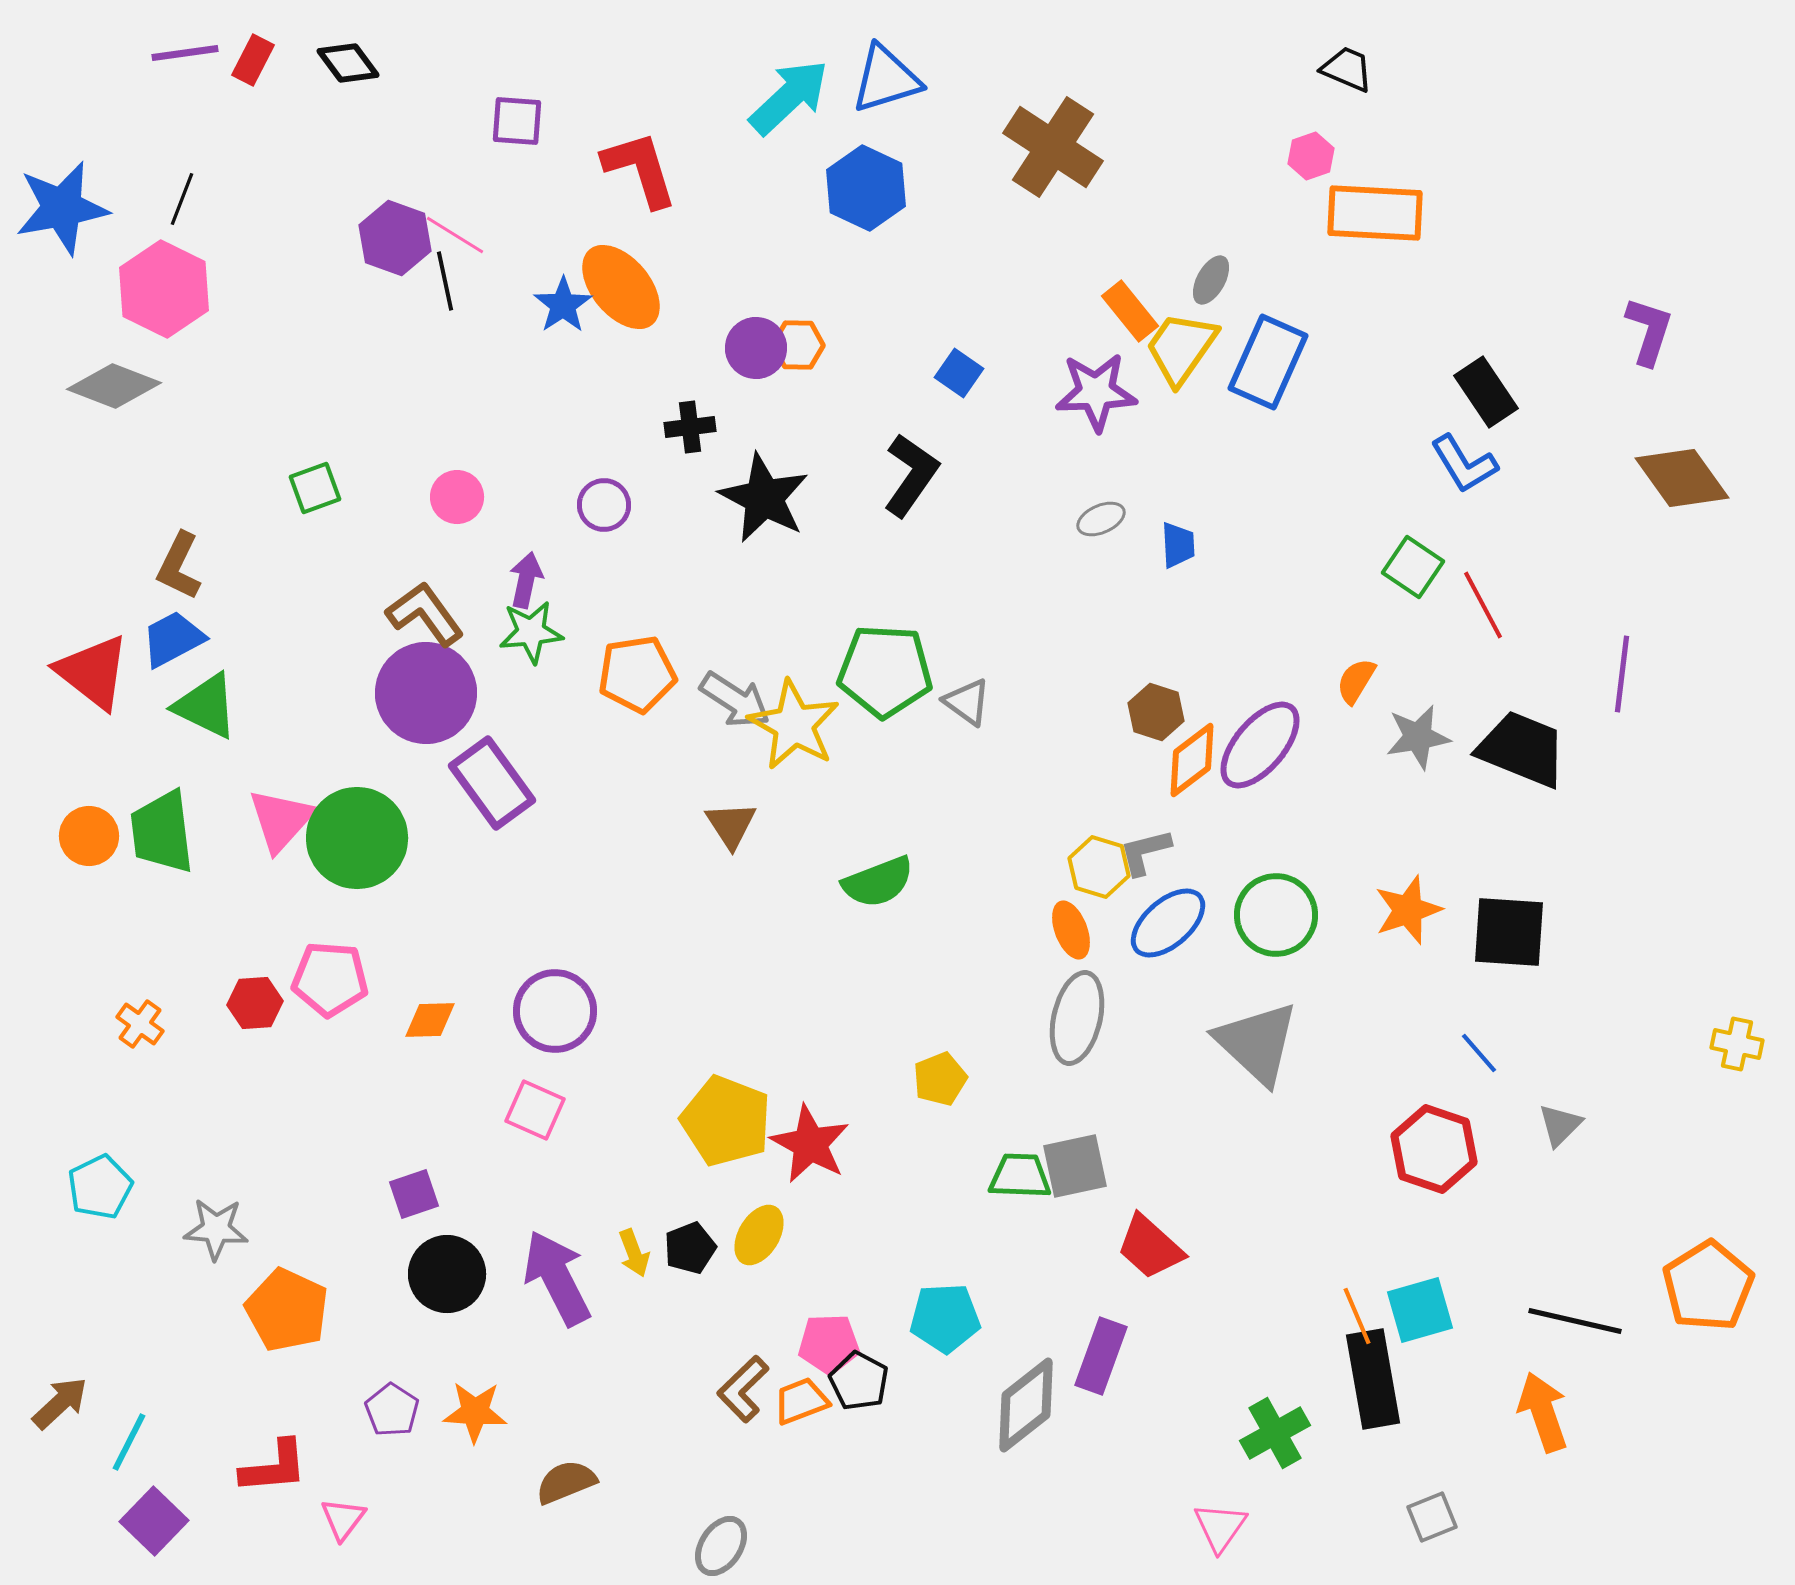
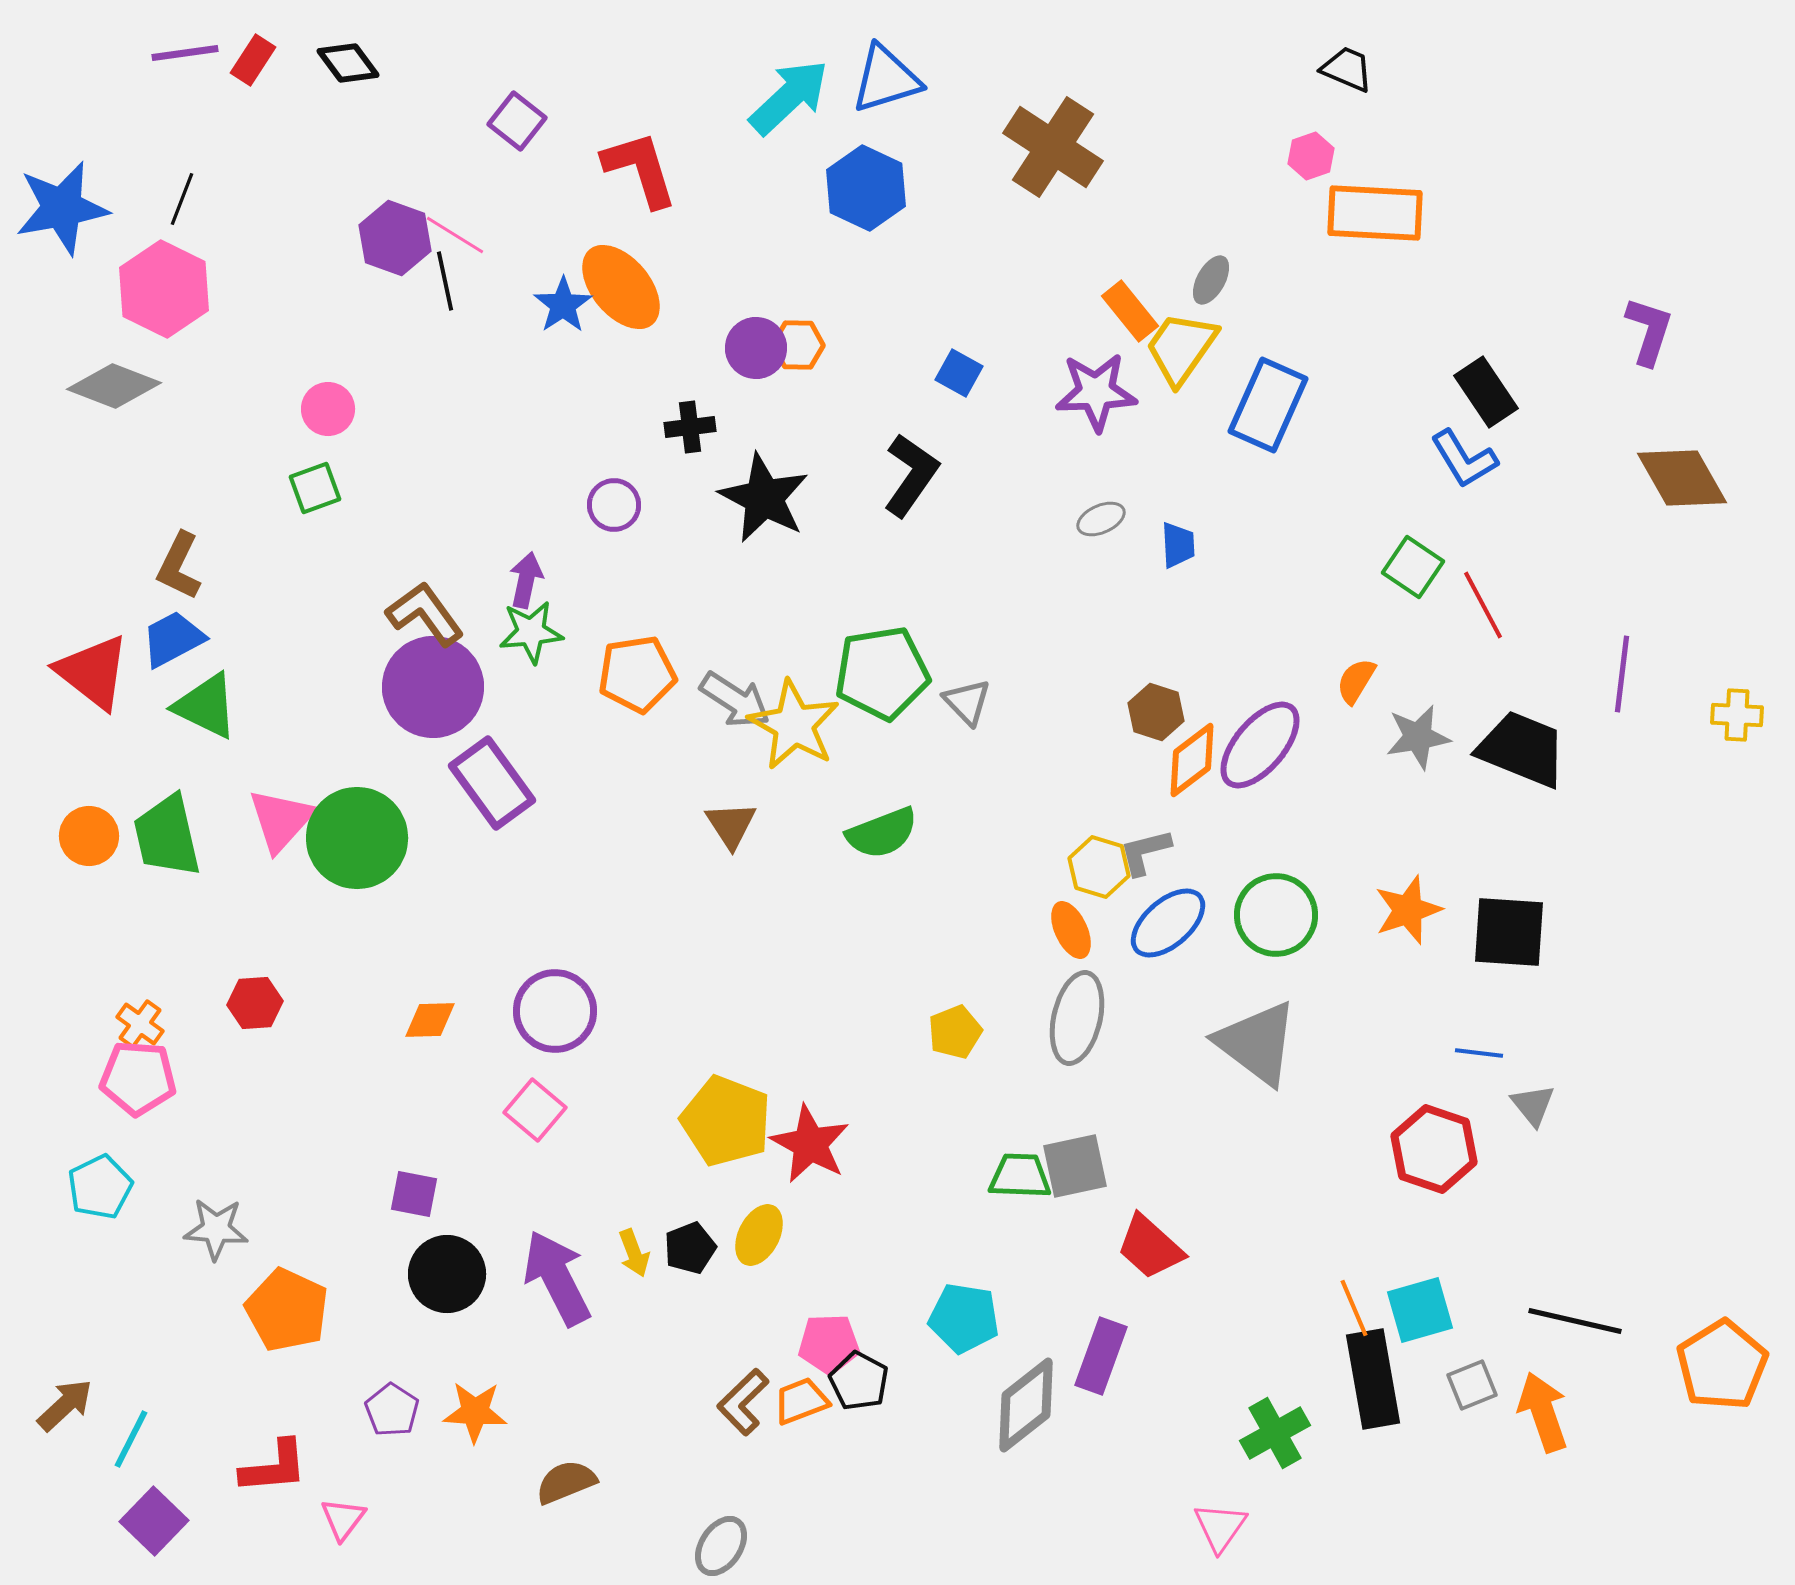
red rectangle at (253, 60): rotated 6 degrees clockwise
purple square at (517, 121): rotated 34 degrees clockwise
blue rectangle at (1268, 362): moved 43 px down
blue square at (959, 373): rotated 6 degrees counterclockwise
blue L-shape at (1464, 464): moved 5 px up
brown diamond at (1682, 478): rotated 6 degrees clockwise
pink circle at (457, 497): moved 129 px left, 88 px up
purple circle at (604, 505): moved 10 px right
green pentagon at (885, 671): moved 3 px left, 2 px down; rotated 12 degrees counterclockwise
purple circle at (426, 693): moved 7 px right, 6 px up
gray triangle at (967, 702): rotated 10 degrees clockwise
green trapezoid at (162, 832): moved 5 px right, 4 px down; rotated 6 degrees counterclockwise
green semicircle at (878, 882): moved 4 px right, 49 px up
orange ellipse at (1071, 930): rotated 4 degrees counterclockwise
pink pentagon at (330, 979): moved 192 px left, 99 px down
gray triangle at (1257, 1043): rotated 6 degrees counterclockwise
yellow cross at (1737, 1044): moved 329 px up; rotated 9 degrees counterclockwise
blue line at (1479, 1053): rotated 42 degrees counterclockwise
yellow pentagon at (940, 1079): moved 15 px right, 47 px up
pink square at (535, 1110): rotated 16 degrees clockwise
gray triangle at (1560, 1125): moved 27 px left, 20 px up; rotated 24 degrees counterclockwise
purple square at (414, 1194): rotated 30 degrees clockwise
yellow ellipse at (759, 1235): rotated 4 degrees counterclockwise
orange pentagon at (1708, 1286): moved 14 px right, 79 px down
orange line at (1357, 1316): moved 3 px left, 8 px up
cyan pentagon at (945, 1318): moved 19 px right; rotated 12 degrees clockwise
brown L-shape at (743, 1389): moved 13 px down
brown arrow at (60, 1403): moved 5 px right, 2 px down
cyan line at (129, 1442): moved 2 px right, 3 px up
gray square at (1432, 1517): moved 40 px right, 132 px up
